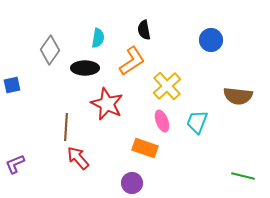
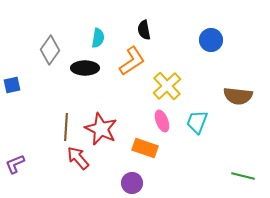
red star: moved 6 px left, 25 px down
